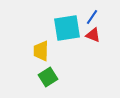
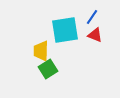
cyan square: moved 2 px left, 2 px down
red triangle: moved 2 px right
green square: moved 8 px up
